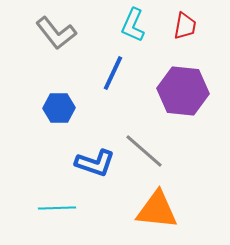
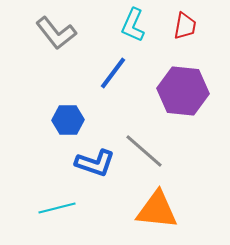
blue line: rotated 12 degrees clockwise
blue hexagon: moved 9 px right, 12 px down
cyan line: rotated 12 degrees counterclockwise
